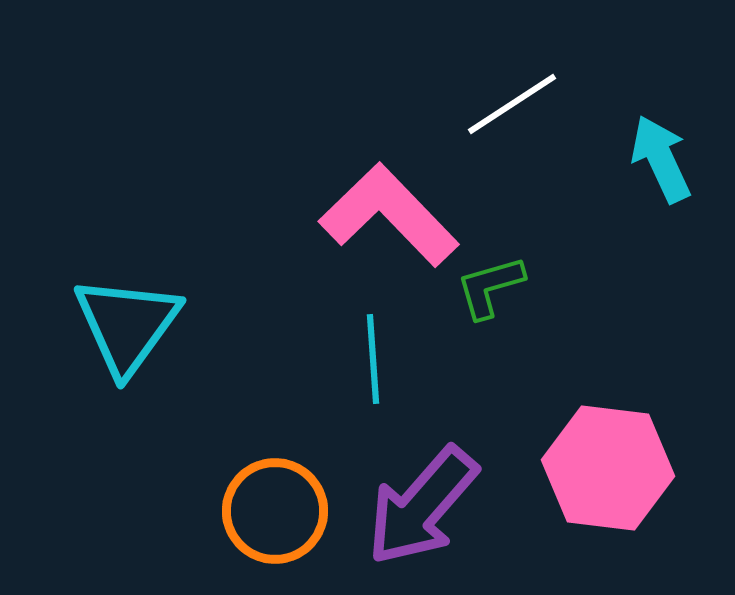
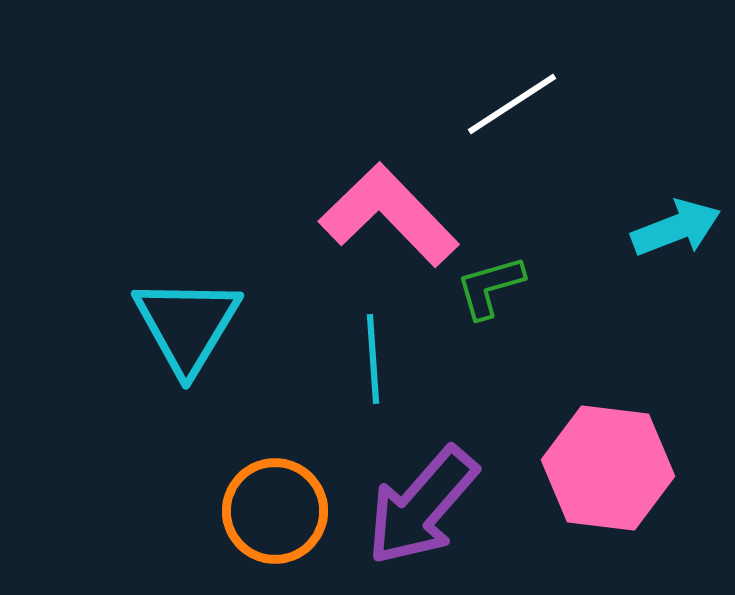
cyan arrow: moved 15 px right, 69 px down; rotated 94 degrees clockwise
cyan triangle: moved 60 px right; rotated 5 degrees counterclockwise
